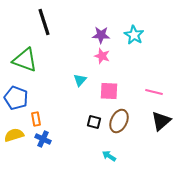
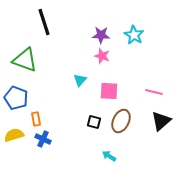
brown ellipse: moved 2 px right
